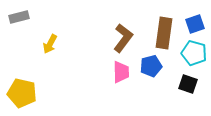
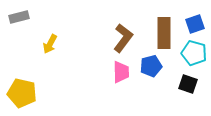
brown rectangle: rotated 8 degrees counterclockwise
